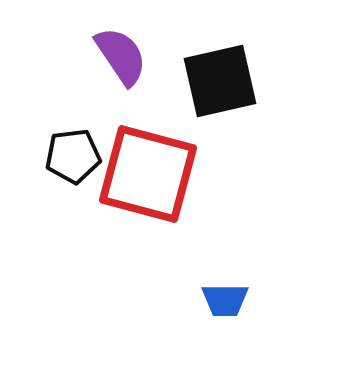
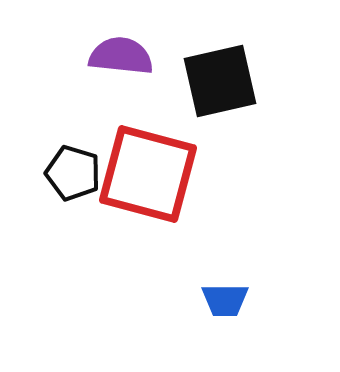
purple semicircle: rotated 50 degrees counterclockwise
black pentagon: moved 17 px down; rotated 24 degrees clockwise
